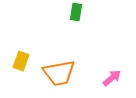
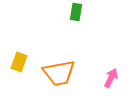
yellow rectangle: moved 2 px left, 1 px down
pink arrow: moved 1 px left; rotated 24 degrees counterclockwise
